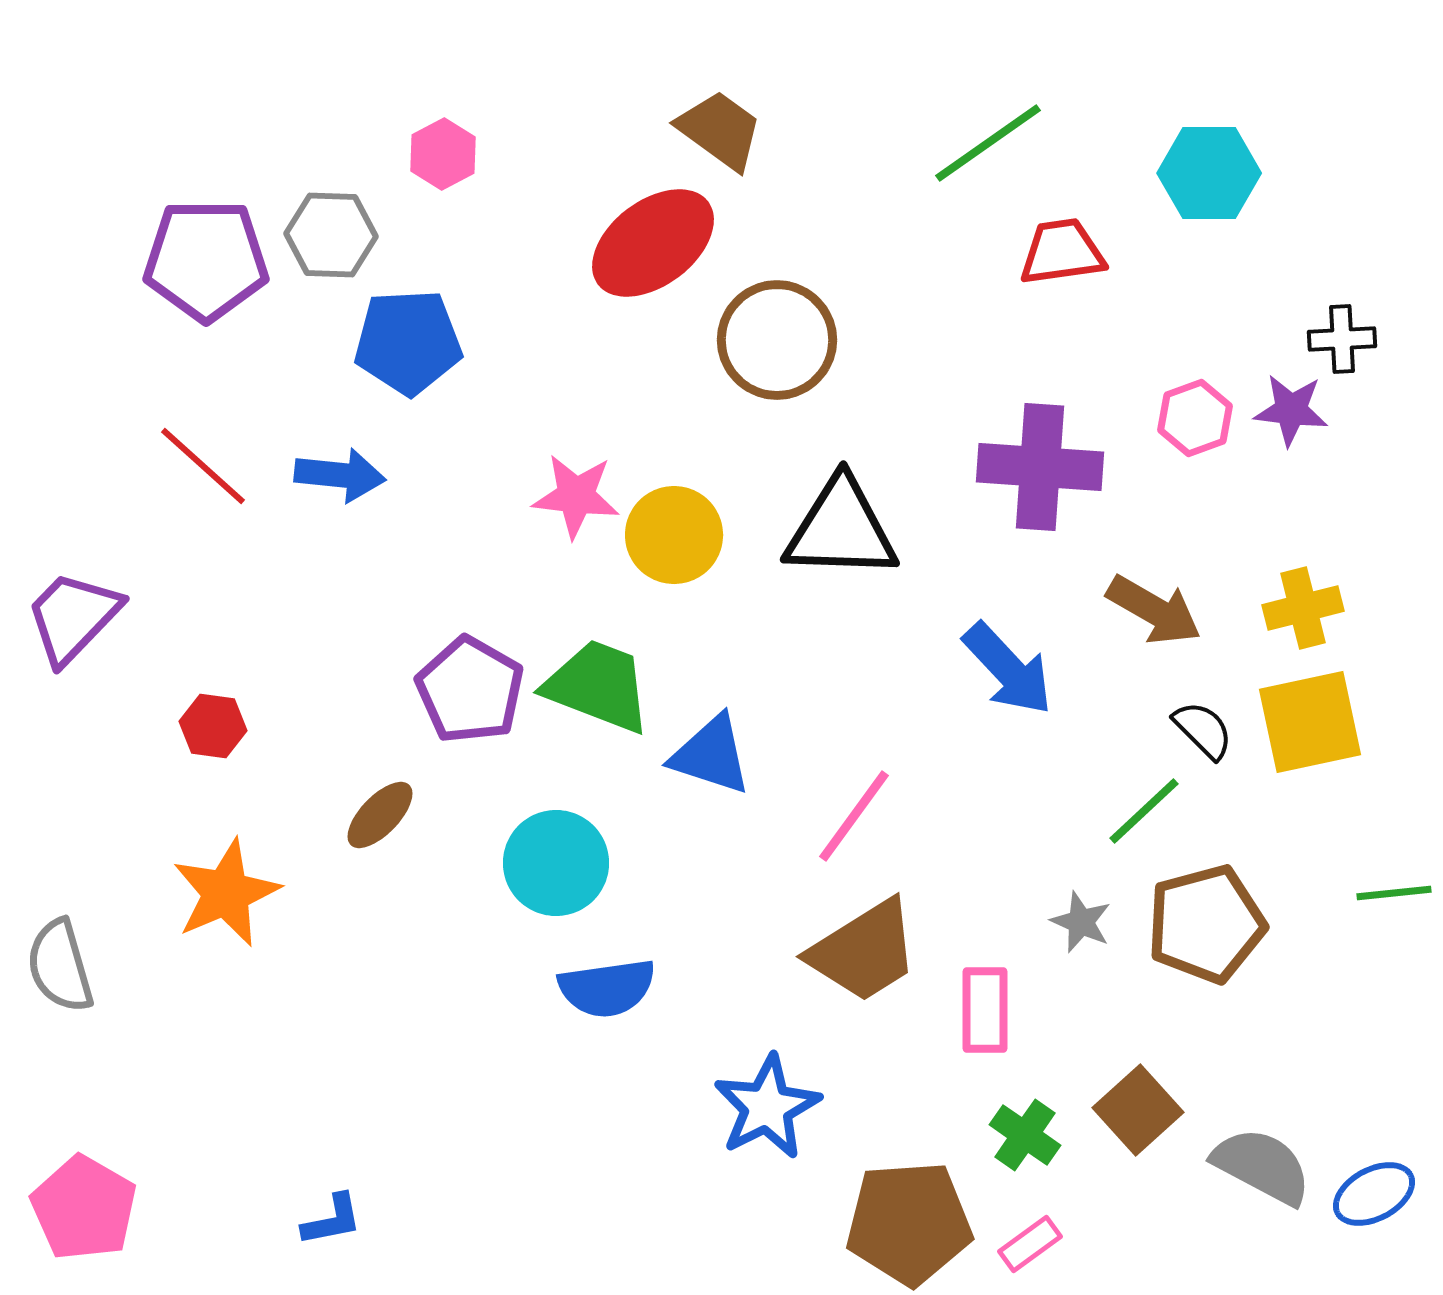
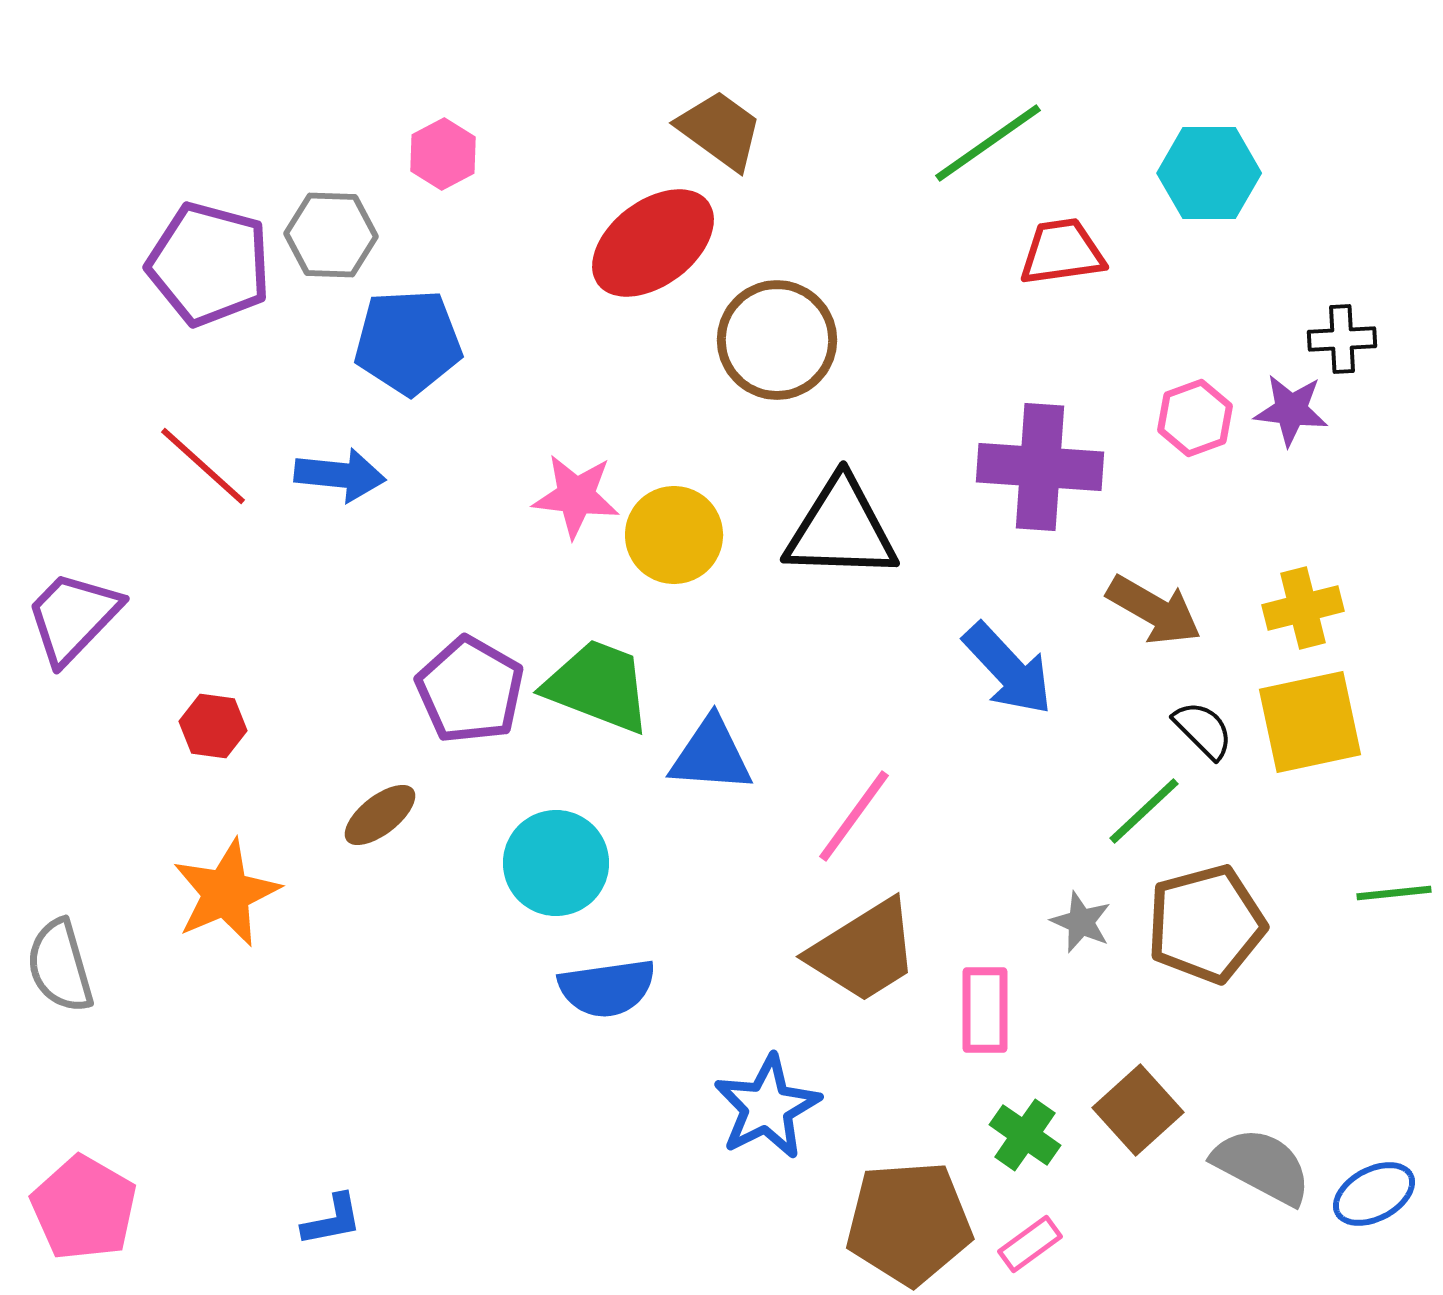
purple pentagon at (206, 260): moved 3 px right, 4 px down; rotated 15 degrees clockwise
blue triangle at (711, 755): rotated 14 degrees counterclockwise
brown ellipse at (380, 815): rotated 8 degrees clockwise
